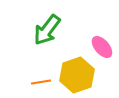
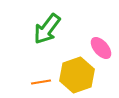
green arrow: moved 1 px up
pink ellipse: moved 1 px left, 1 px down
